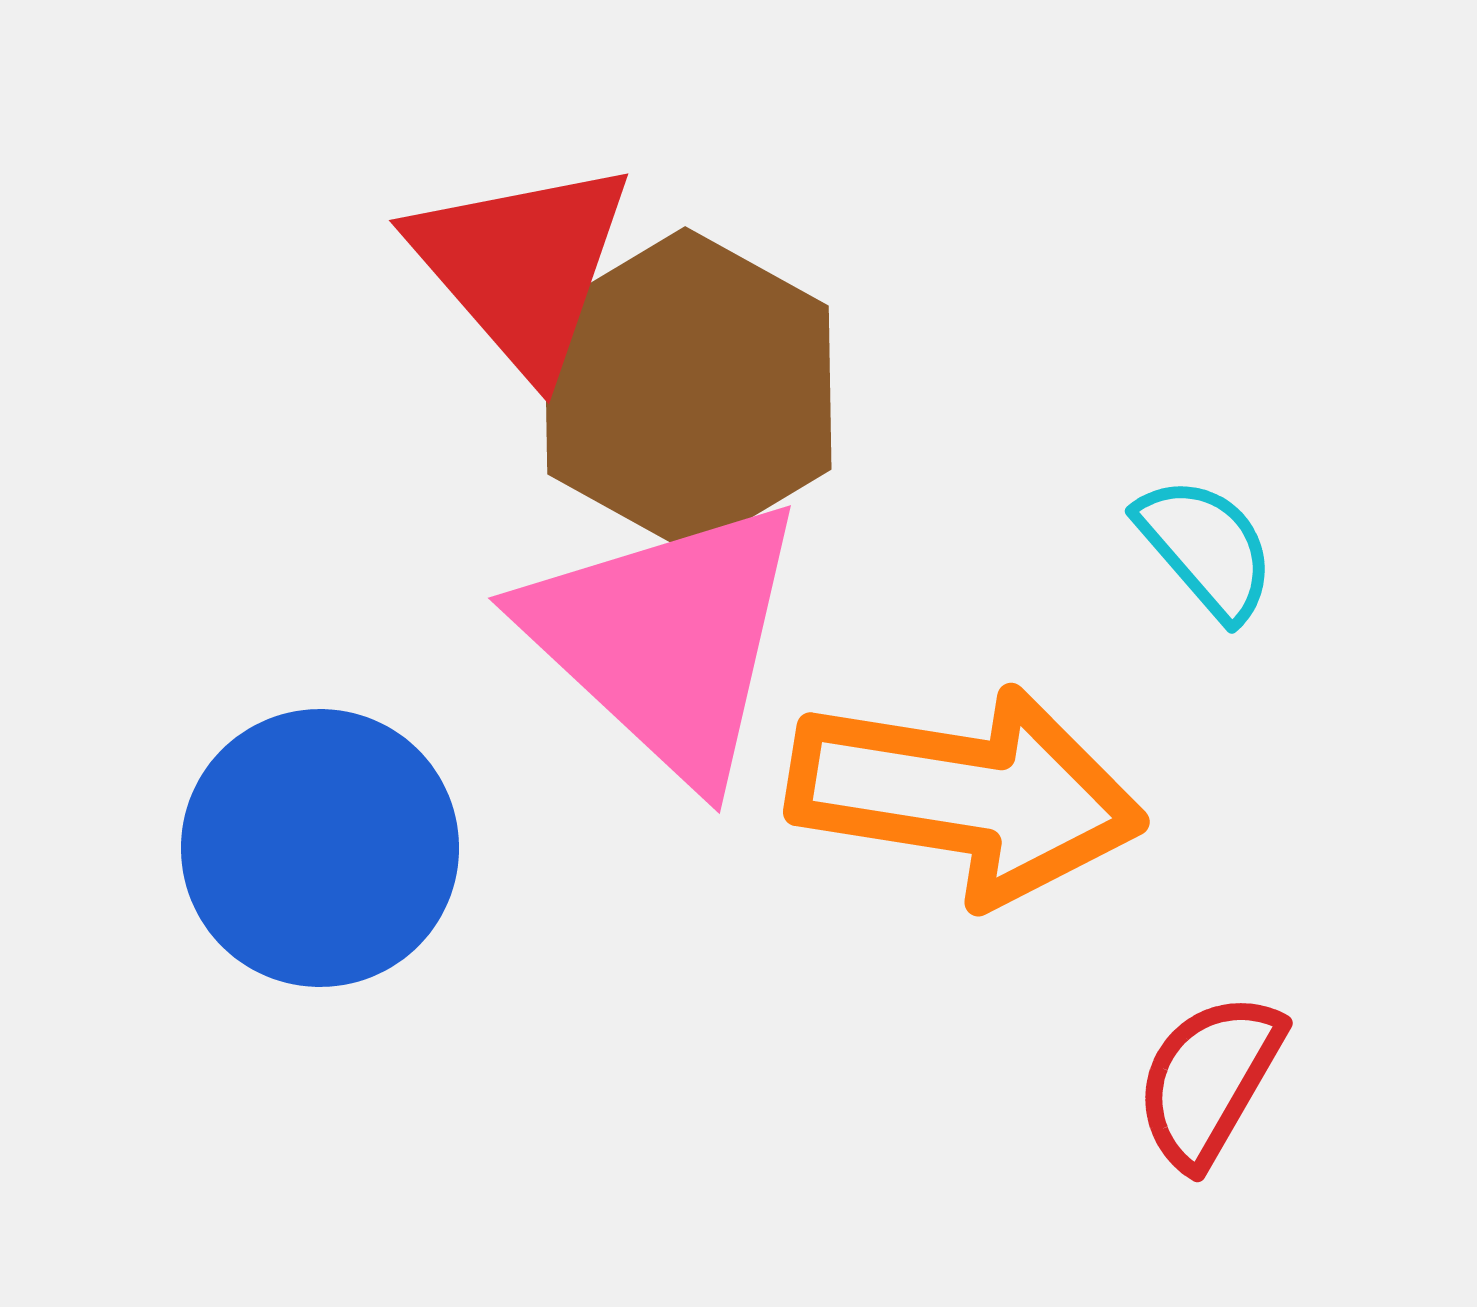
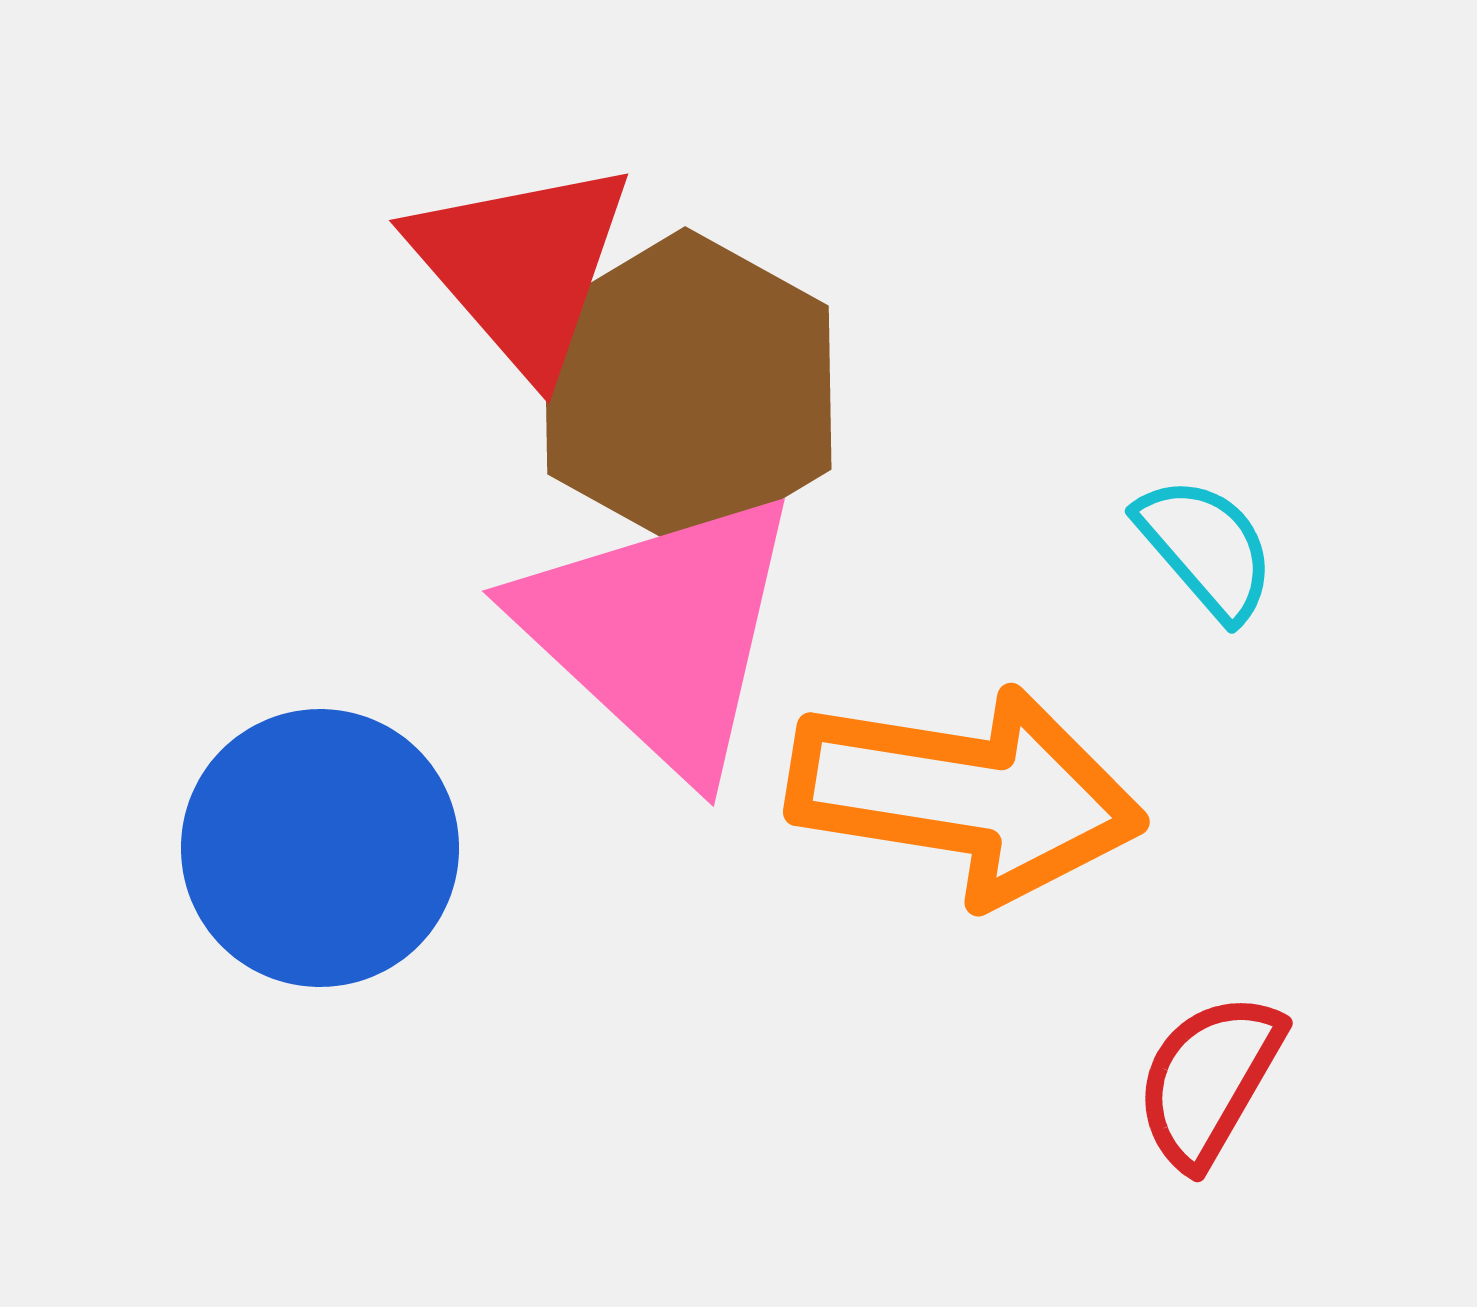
pink triangle: moved 6 px left, 7 px up
